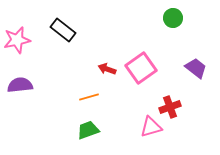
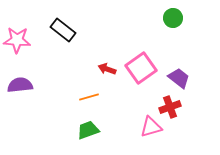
pink star: rotated 16 degrees clockwise
purple trapezoid: moved 17 px left, 10 px down
